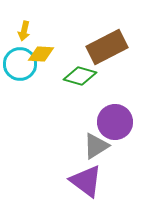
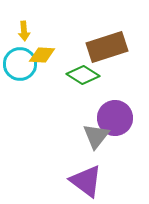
yellow arrow: rotated 18 degrees counterclockwise
brown rectangle: rotated 9 degrees clockwise
yellow diamond: moved 1 px right, 1 px down
green diamond: moved 3 px right, 1 px up; rotated 16 degrees clockwise
purple circle: moved 4 px up
gray triangle: moved 10 px up; rotated 20 degrees counterclockwise
